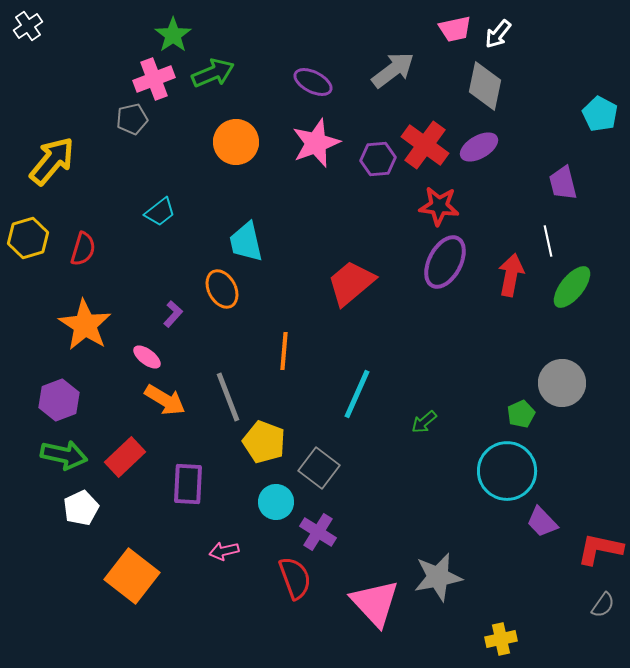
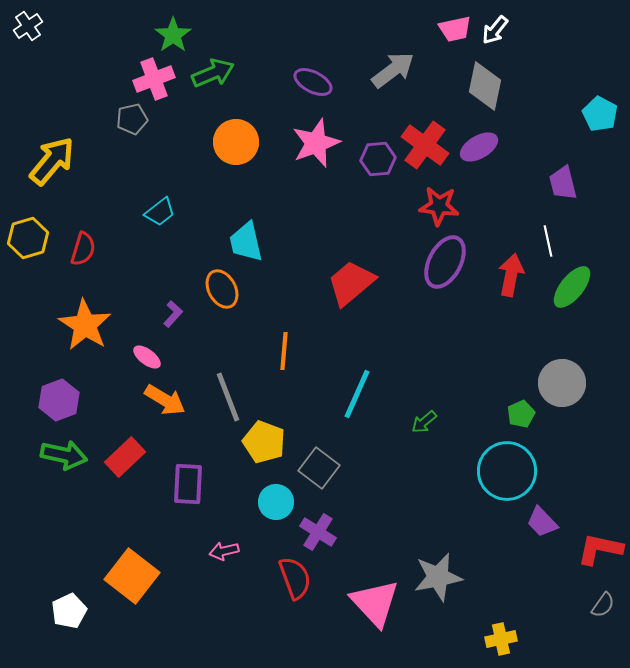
white arrow at (498, 34): moved 3 px left, 4 px up
white pentagon at (81, 508): moved 12 px left, 103 px down
